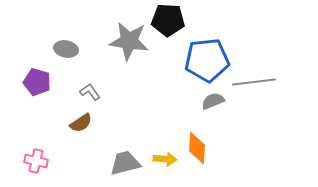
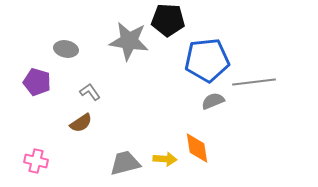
orange diamond: rotated 12 degrees counterclockwise
